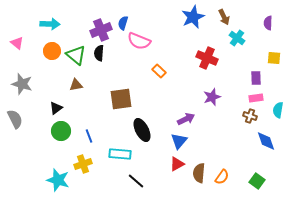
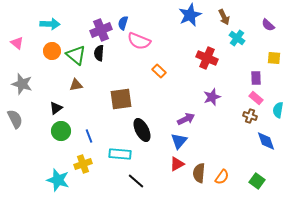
blue star: moved 3 px left, 2 px up
purple semicircle: moved 2 px down; rotated 48 degrees counterclockwise
pink rectangle: rotated 48 degrees clockwise
